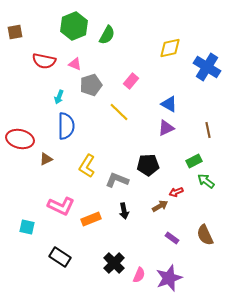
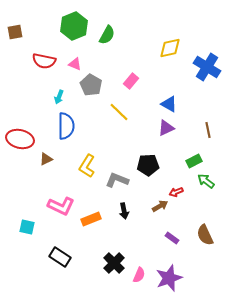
gray pentagon: rotated 25 degrees counterclockwise
